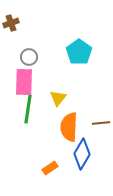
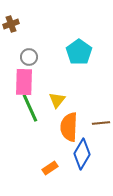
brown cross: moved 1 px down
yellow triangle: moved 1 px left, 2 px down
green line: moved 2 px right, 1 px up; rotated 32 degrees counterclockwise
